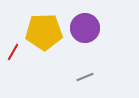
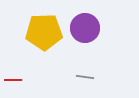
red line: moved 28 px down; rotated 60 degrees clockwise
gray line: rotated 30 degrees clockwise
